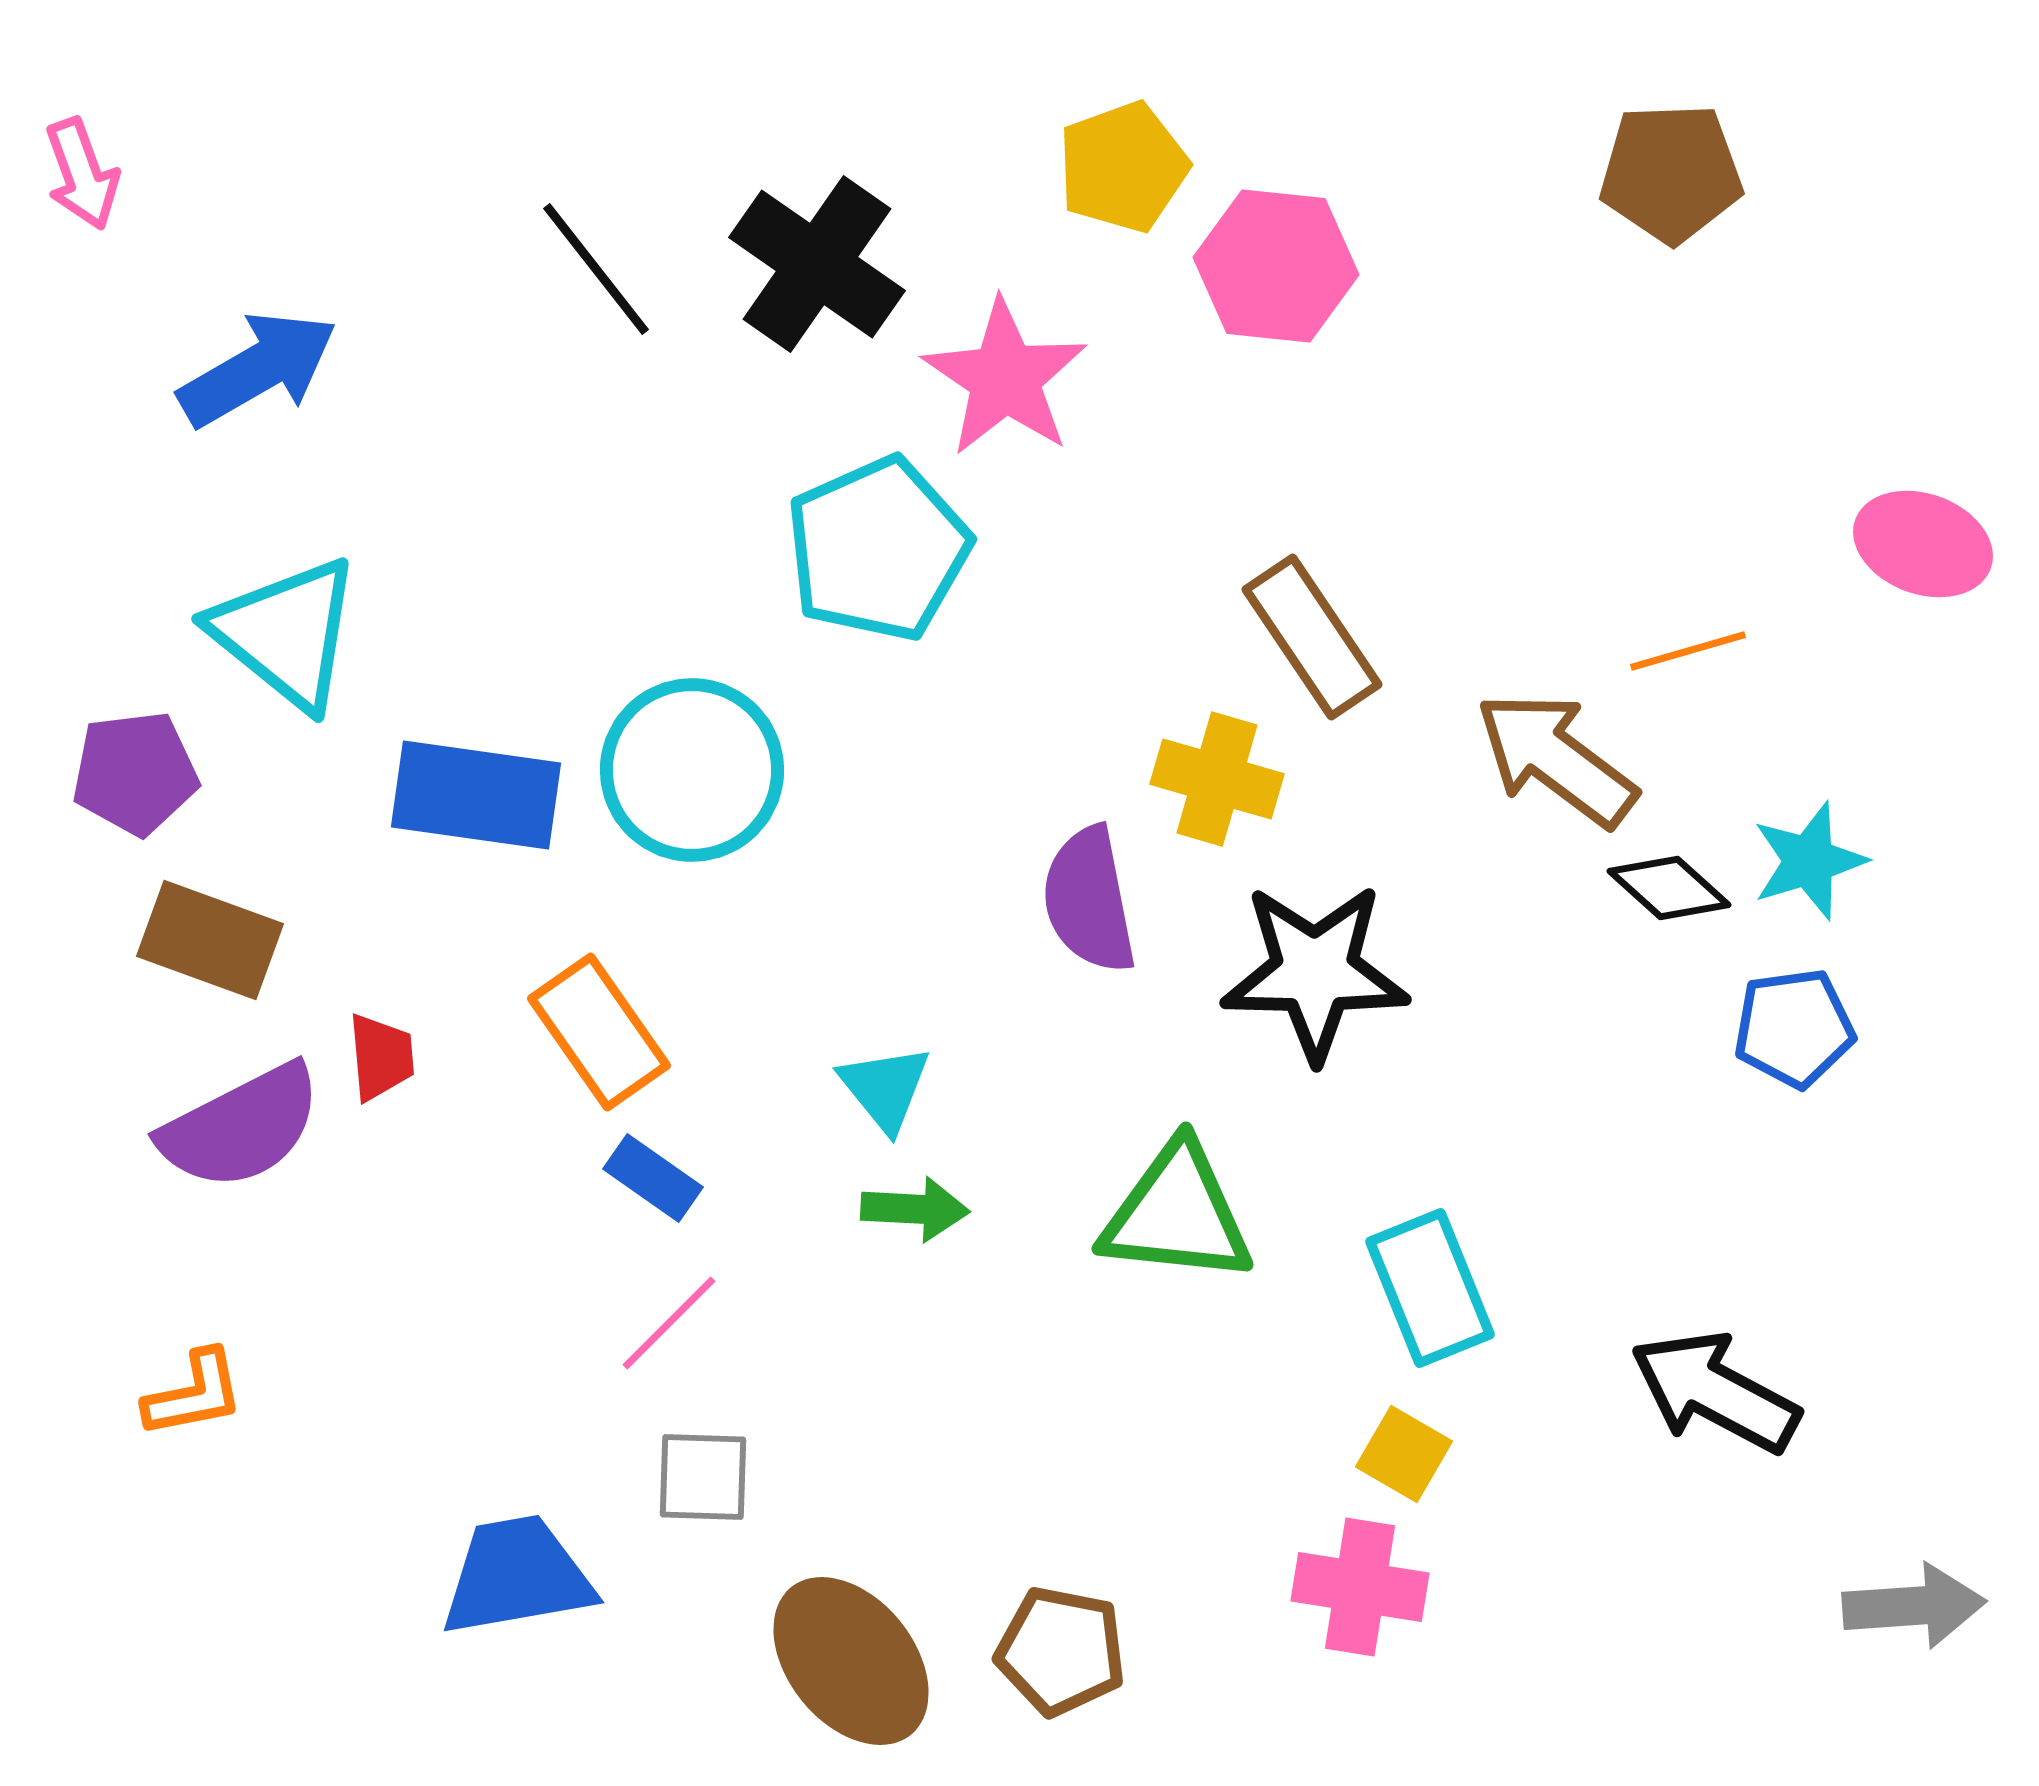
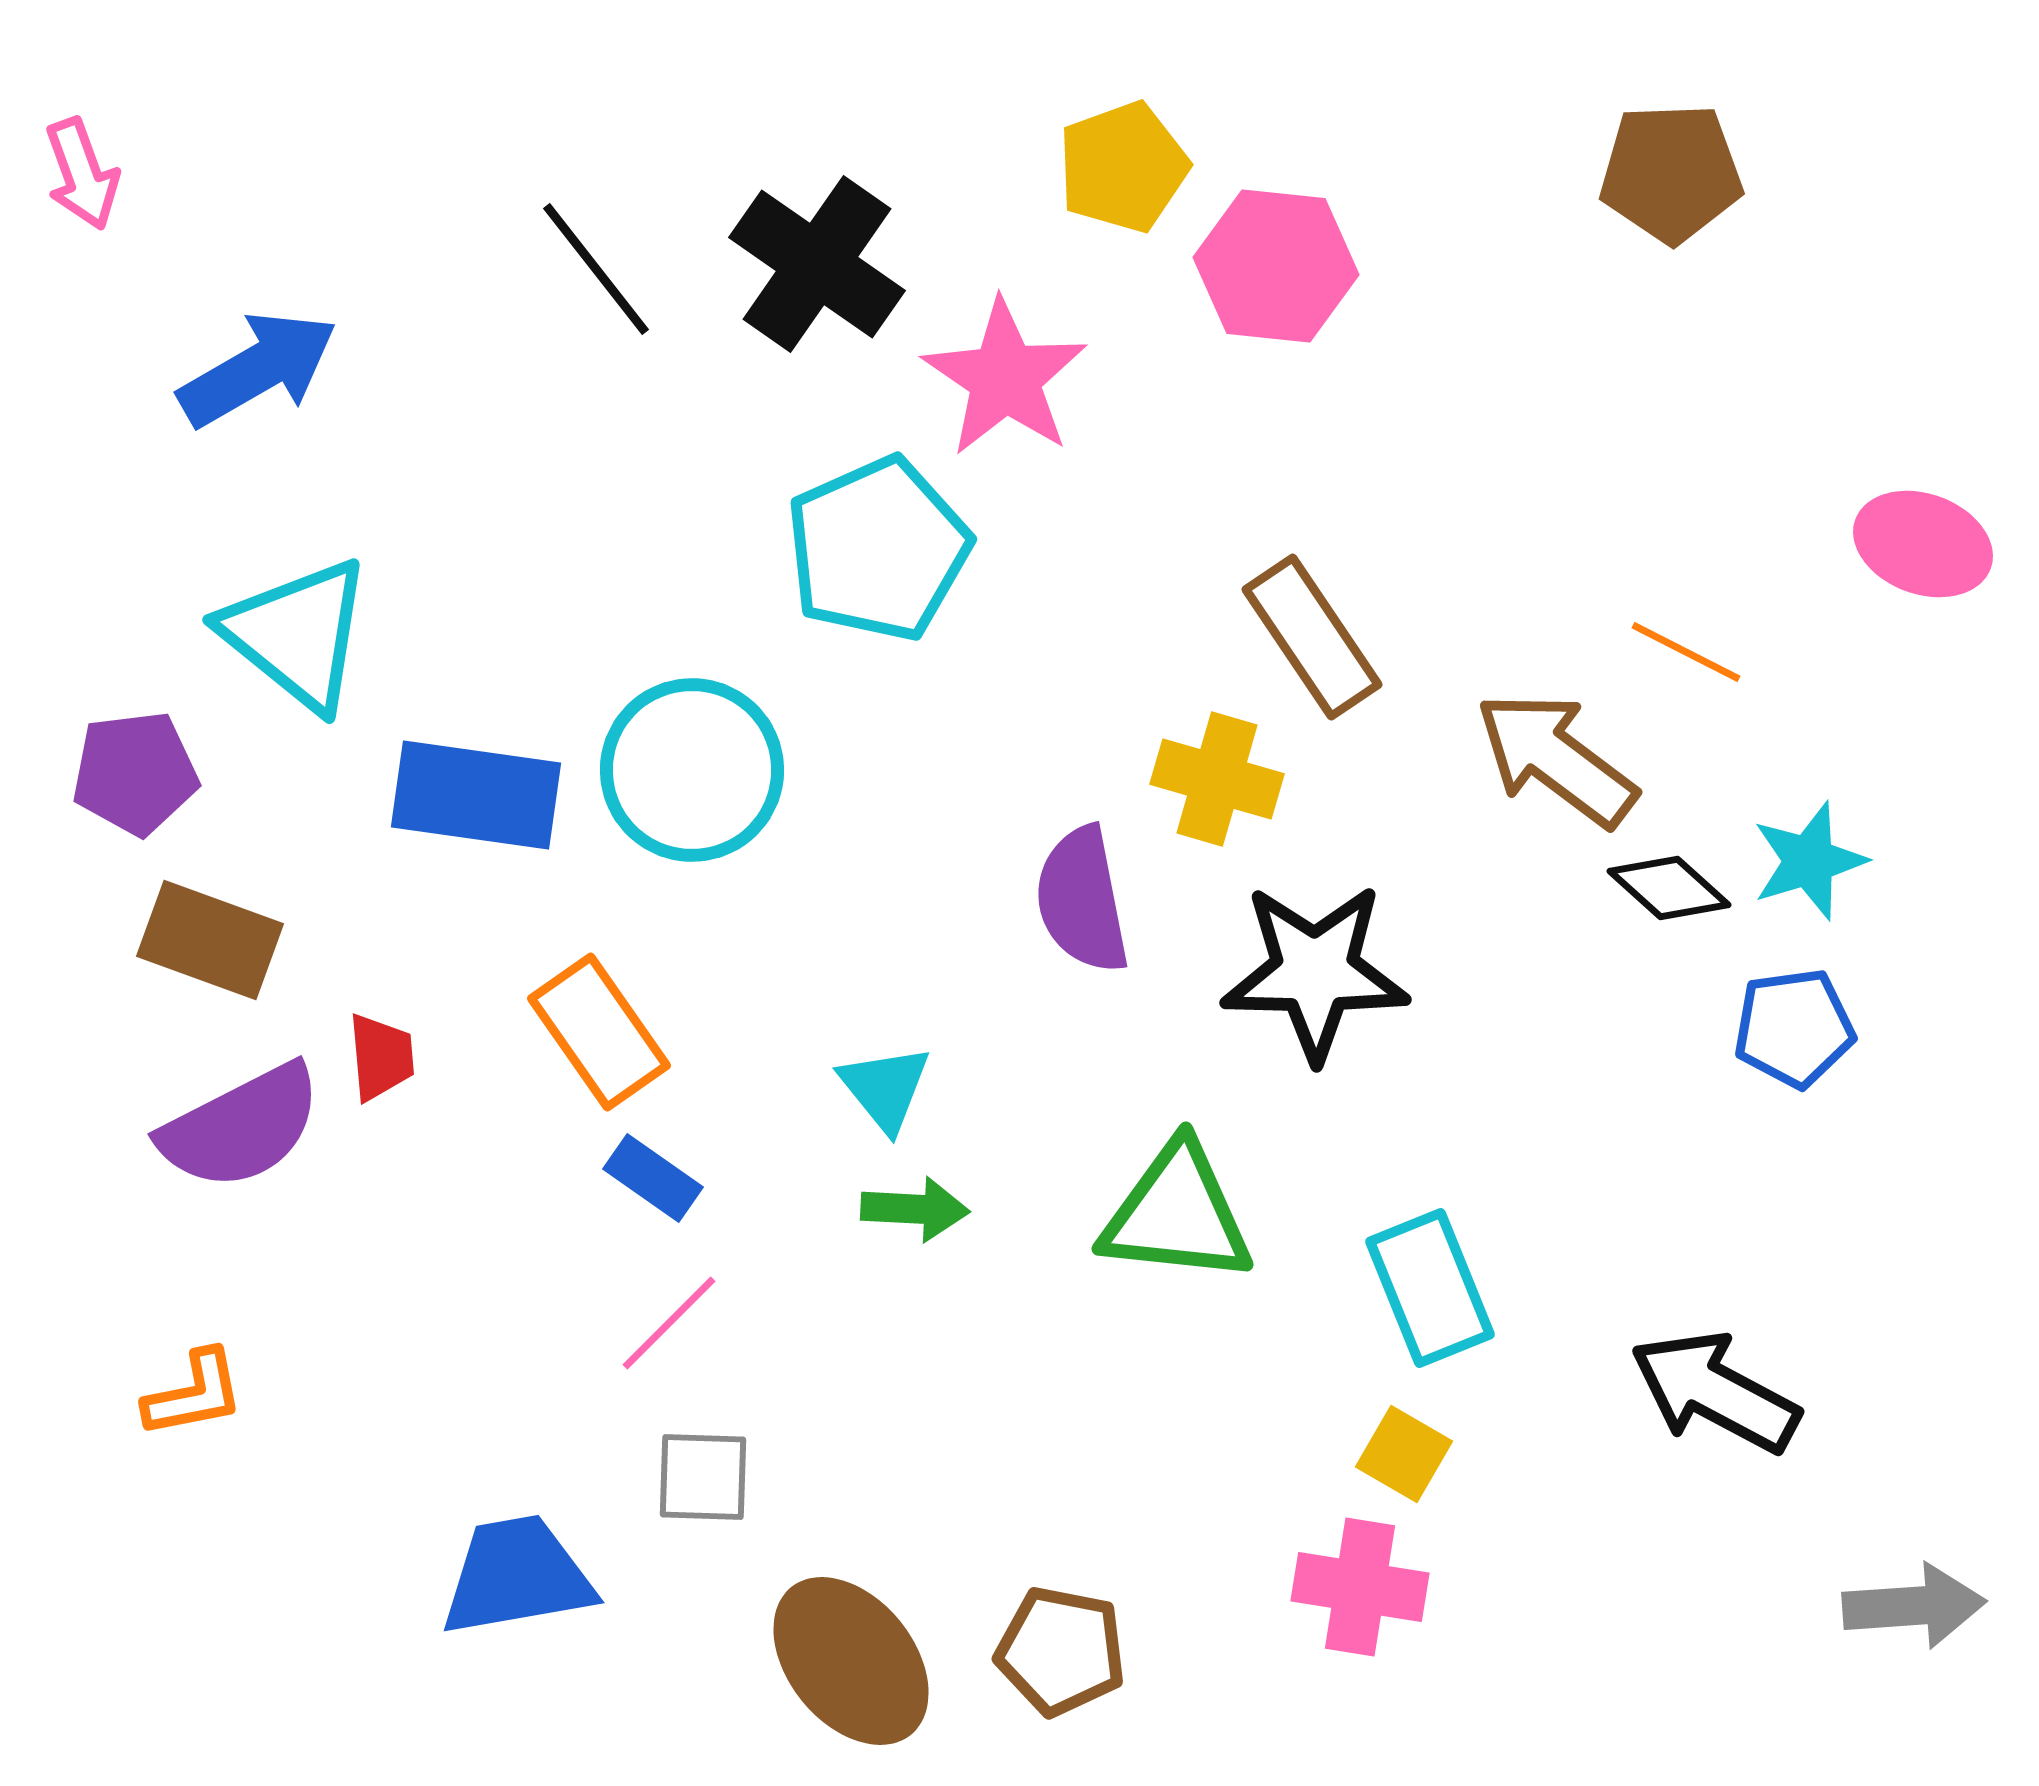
cyan triangle at (286, 633): moved 11 px right, 1 px down
orange line at (1688, 651): moved 2 px left, 1 px down; rotated 43 degrees clockwise
purple semicircle at (1089, 900): moved 7 px left
